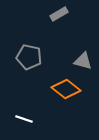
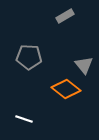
gray rectangle: moved 6 px right, 2 px down
gray pentagon: rotated 10 degrees counterclockwise
gray triangle: moved 1 px right, 4 px down; rotated 36 degrees clockwise
